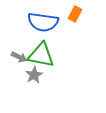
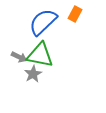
blue semicircle: rotated 128 degrees clockwise
green triangle: moved 1 px left
gray star: moved 1 px left, 1 px up
